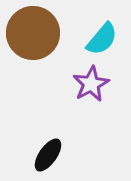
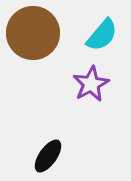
cyan semicircle: moved 4 px up
black ellipse: moved 1 px down
